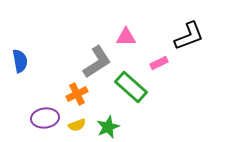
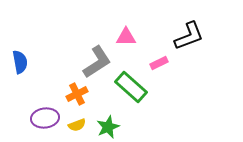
blue semicircle: moved 1 px down
